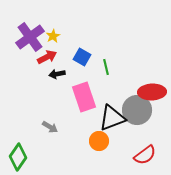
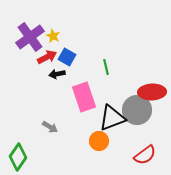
yellow star: rotated 16 degrees counterclockwise
blue square: moved 15 px left
